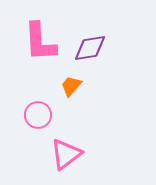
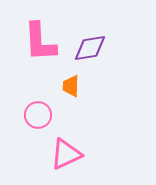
orange trapezoid: rotated 40 degrees counterclockwise
pink triangle: rotated 12 degrees clockwise
